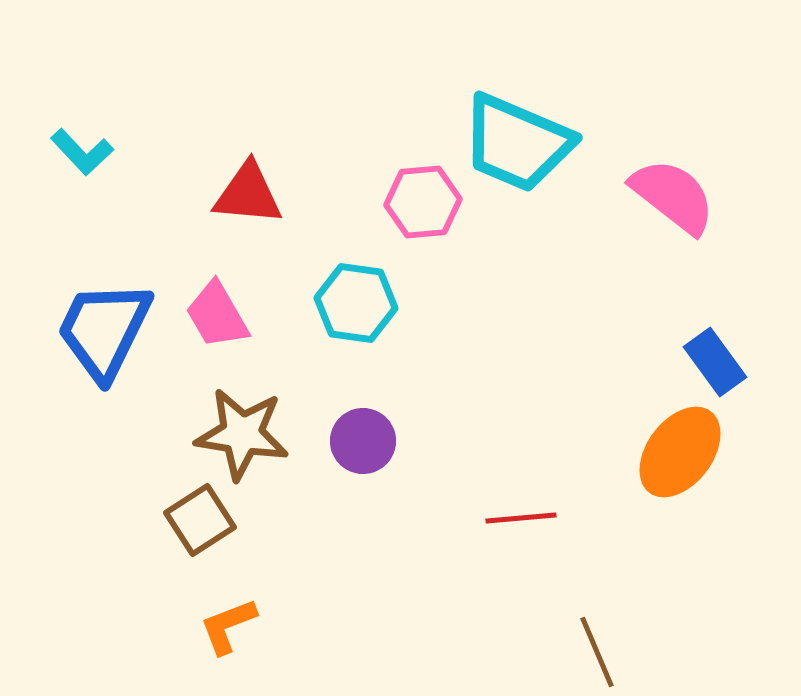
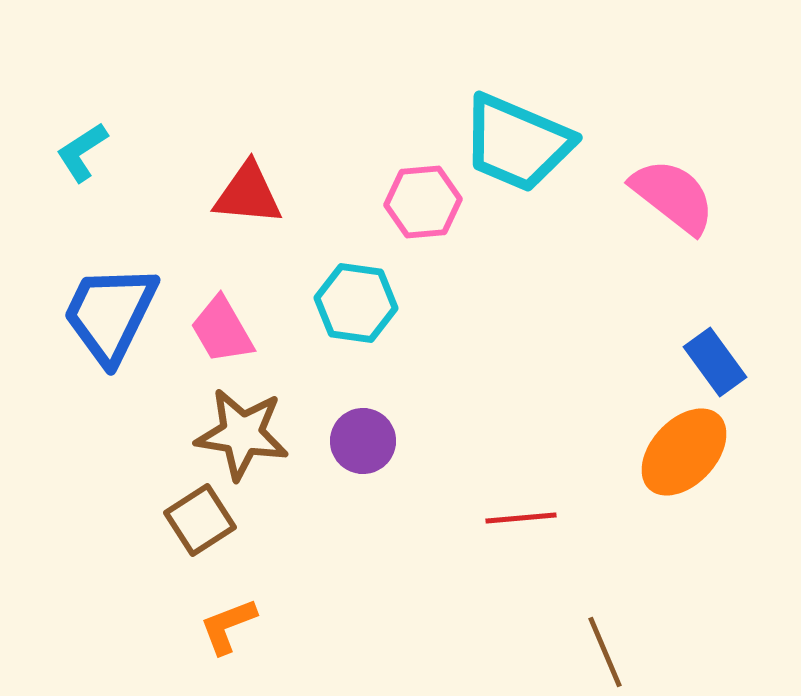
cyan L-shape: rotated 100 degrees clockwise
pink trapezoid: moved 5 px right, 15 px down
blue trapezoid: moved 6 px right, 16 px up
orange ellipse: moved 4 px right; rotated 6 degrees clockwise
brown line: moved 8 px right
